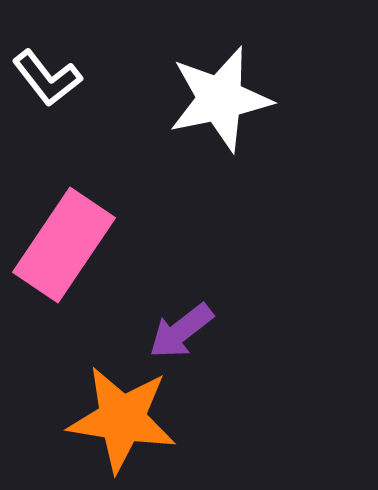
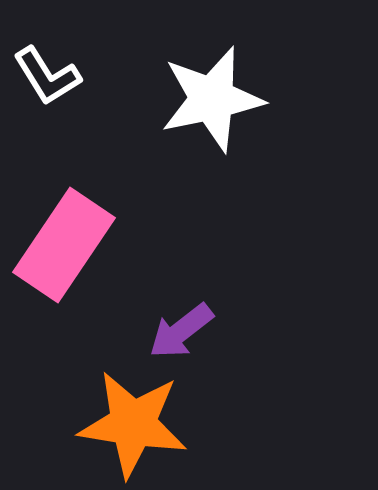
white L-shape: moved 2 px up; rotated 6 degrees clockwise
white star: moved 8 px left
orange star: moved 11 px right, 5 px down
